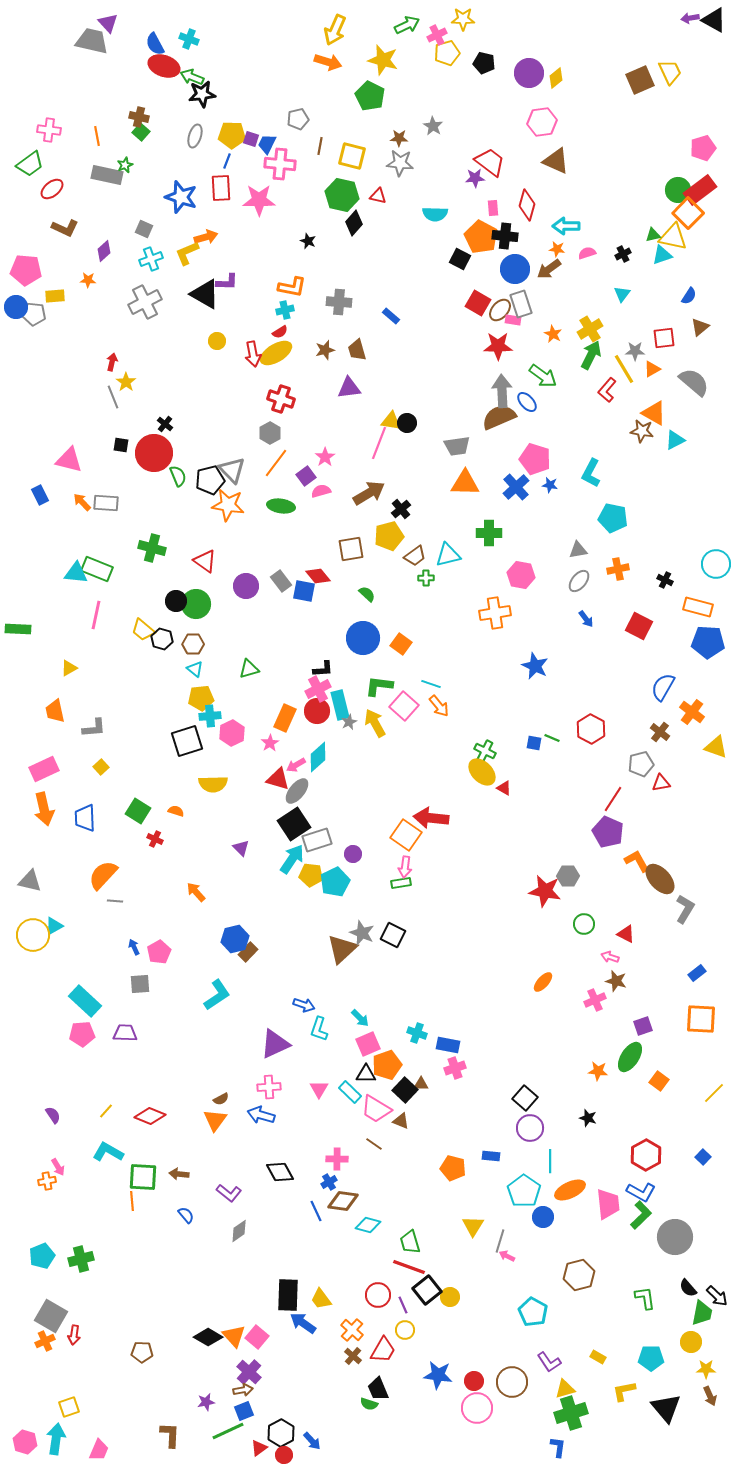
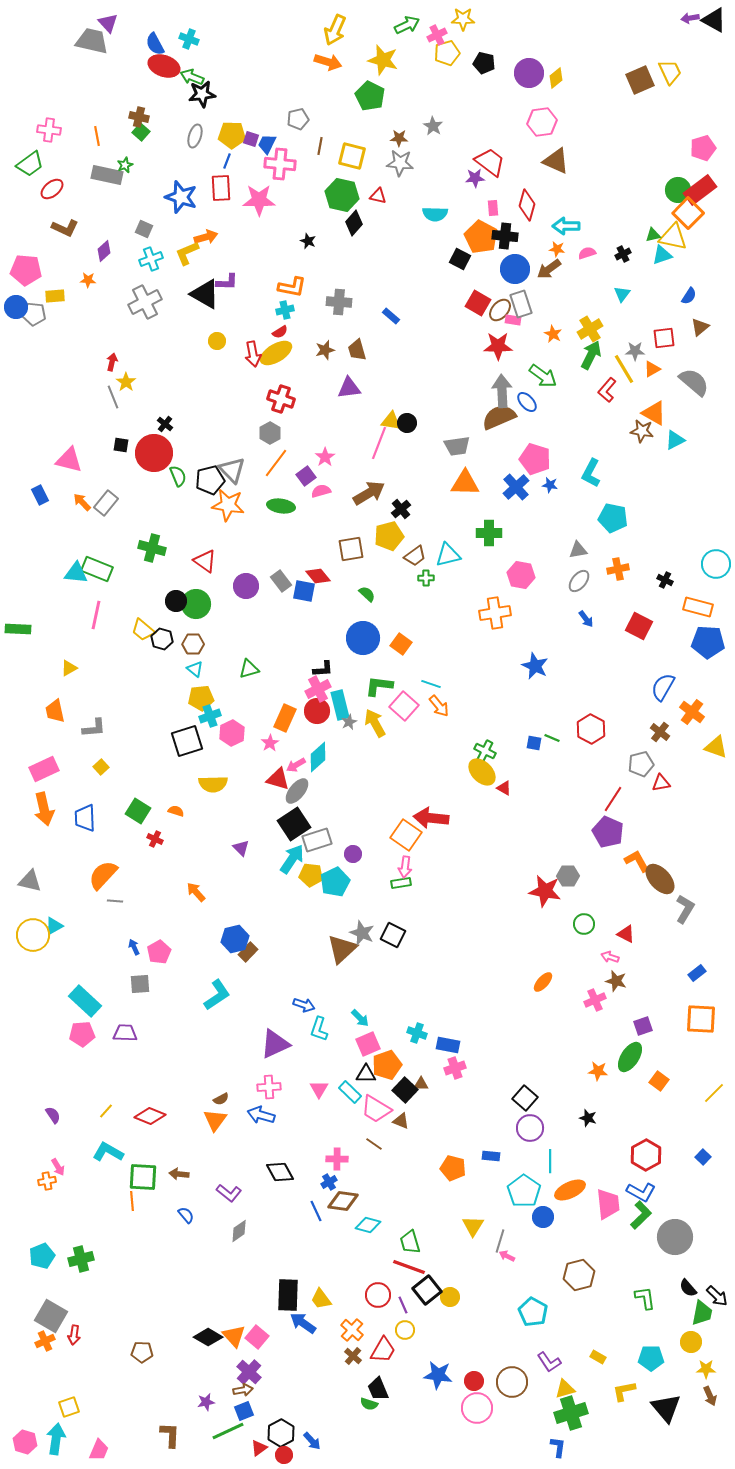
gray rectangle at (106, 503): rotated 55 degrees counterclockwise
cyan cross at (210, 716): rotated 15 degrees counterclockwise
